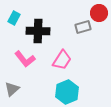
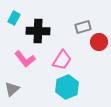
red circle: moved 29 px down
cyan hexagon: moved 5 px up
